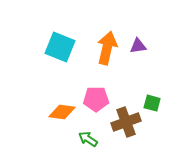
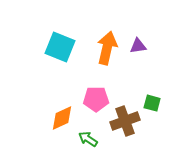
orange diamond: moved 6 px down; rotated 32 degrees counterclockwise
brown cross: moved 1 px left, 1 px up
